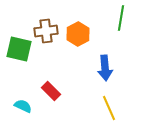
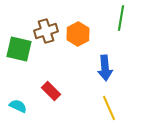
brown cross: rotated 10 degrees counterclockwise
cyan semicircle: moved 5 px left
